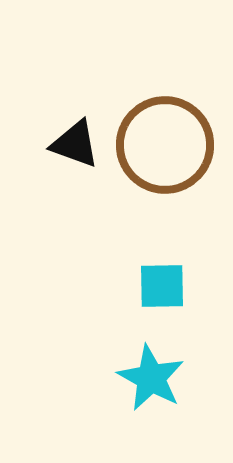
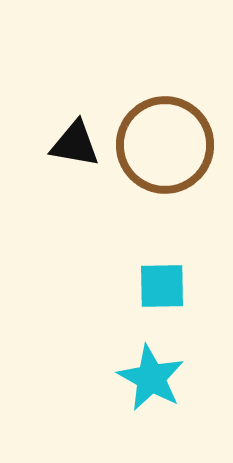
black triangle: rotated 10 degrees counterclockwise
